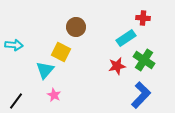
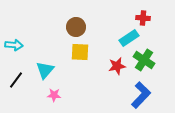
cyan rectangle: moved 3 px right
yellow square: moved 19 px right; rotated 24 degrees counterclockwise
pink star: rotated 24 degrees counterclockwise
black line: moved 21 px up
